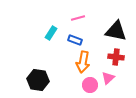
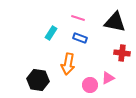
pink line: rotated 32 degrees clockwise
black triangle: moved 1 px left, 9 px up
blue rectangle: moved 5 px right, 2 px up
red cross: moved 6 px right, 4 px up
orange arrow: moved 15 px left, 2 px down
pink triangle: rotated 16 degrees clockwise
